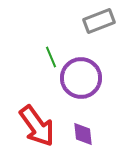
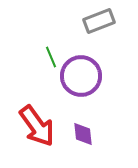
purple circle: moved 2 px up
